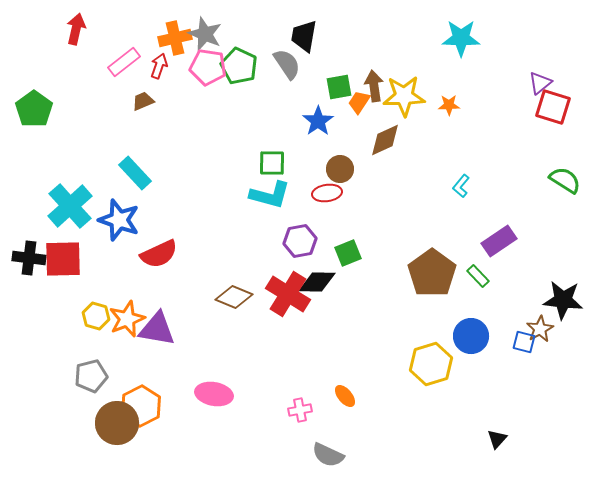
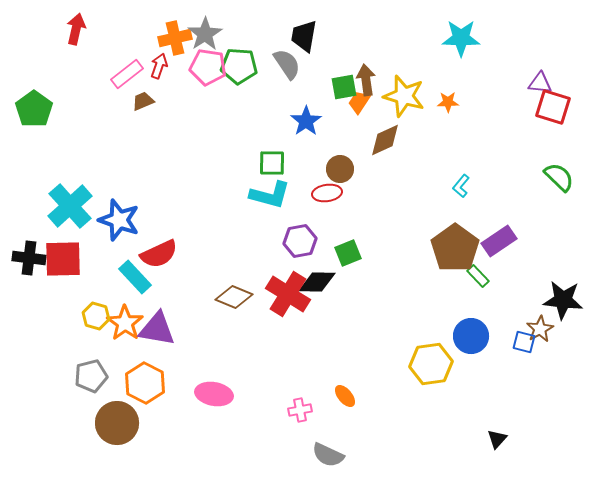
gray star at (205, 34): rotated 16 degrees clockwise
pink rectangle at (124, 62): moved 3 px right, 12 px down
green pentagon at (239, 66): rotated 21 degrees counterclockwise
purple triangle at (540, 83): rotated 45 degrees clockwise
brown arrow at (374, 86): moved 8 px left, 6 px up
green square at (339, 87): moved 5 px right
yellow star at (404, 96): rotated 18 degrees clockwise
orange star at (449, 105): moved 1 px left, 3 px up
blue star at (318, 121): moved 12 px left
cyan rectangle at (135, 173): moved 104 px down
green semicircle at (565, 180): moved 6 px left, 3 px up; rotated 12 degrees clockwise
brown pentagon at (432, 273): moved 23 px right, 25 px up
orange star at (127, 319): moved 2 px left, 4 px down; rotated 15 degrees counterclockwise
yellow hexagon at (431, 364): rotated 9 degrees clockwise
orange hexagon at (141, 406): moved 4 px right, 23 px up; rotated 6 degrees counterclockwise
